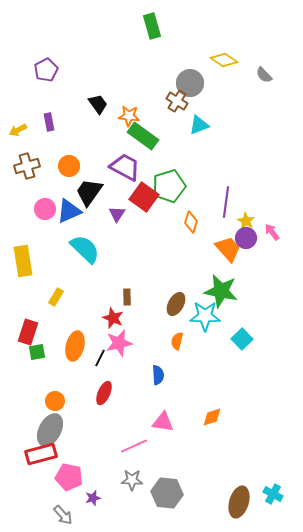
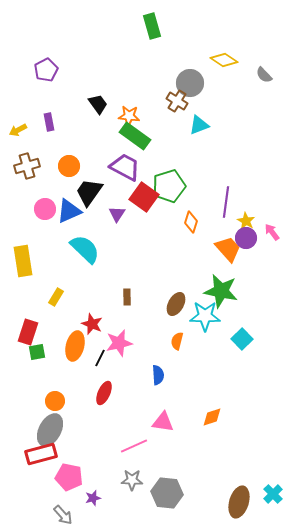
green rectangle at (143, 136): moved 8 px left
red star at (113, 318): moved 21 px left, 6 px down
cyan cross at (273, 494): rotated 18 degrees clockwise
